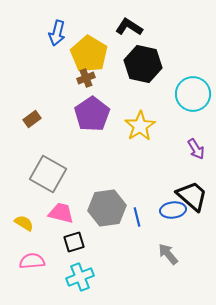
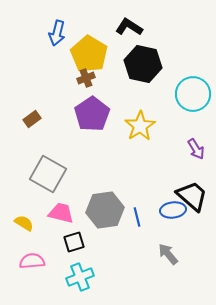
gray hexagon: moved 2 px left, 2 px down
